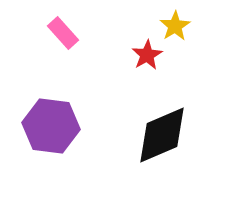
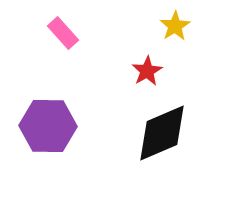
red star: moved 16 px down
purple hexagon: moved 3 px left; rotated 6 degrees counterclockwise
black diamond: moved 2 px up
